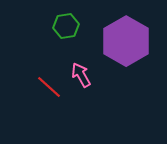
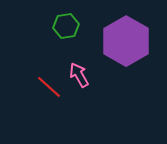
pink arrow: moved 2 px left
